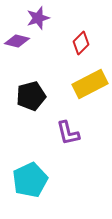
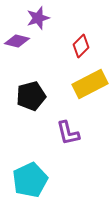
red diamond: moved 3 px down
